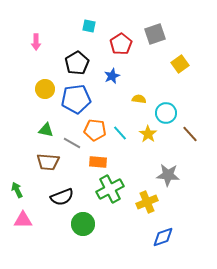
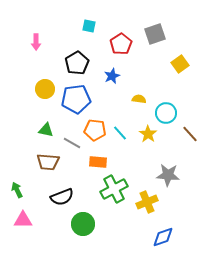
green cross: moved 4 px right
